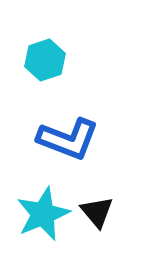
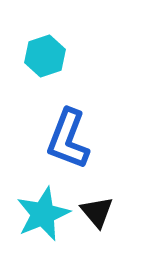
cyan hexagon: moved 4 px up
blue L-shape: rotated 90 degrees clockwise
